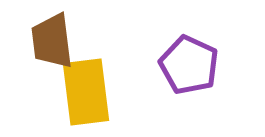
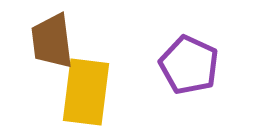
yellow rectangle: rotated 14 degrees clockwise
